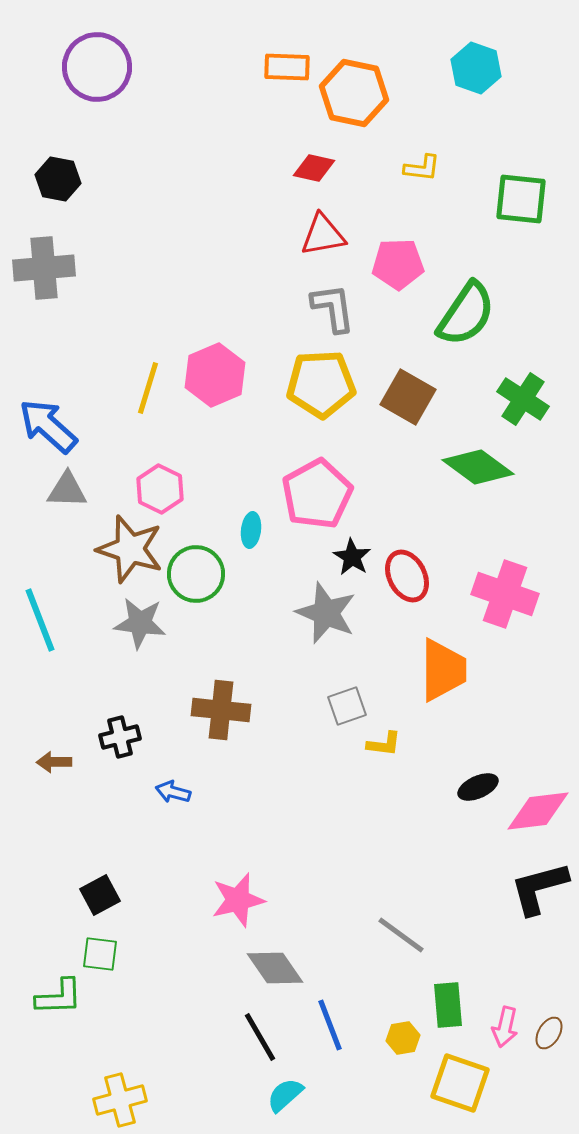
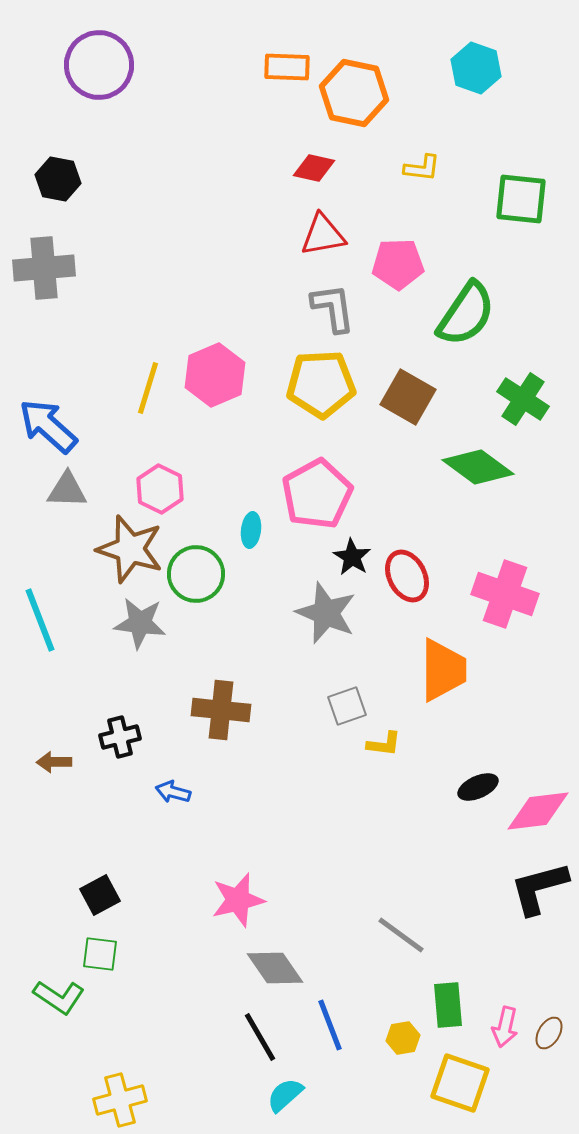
purple circle at (97, 67): moved 2 px right, 2 px up
green L-shape at (59, 997): rotated 36 degrees clockwise
